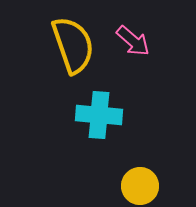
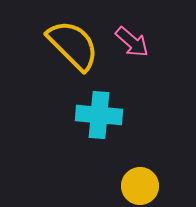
pink arrow: moved 1 px left, 1 px down
yellow semicircle: rotated 26 degrees counterclockwise
